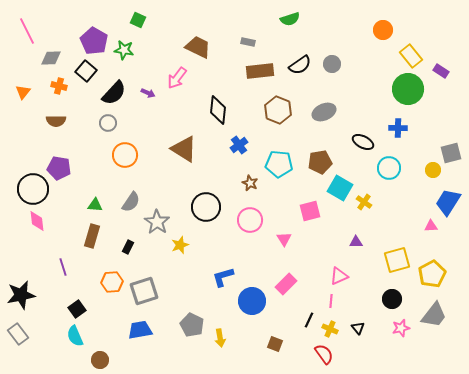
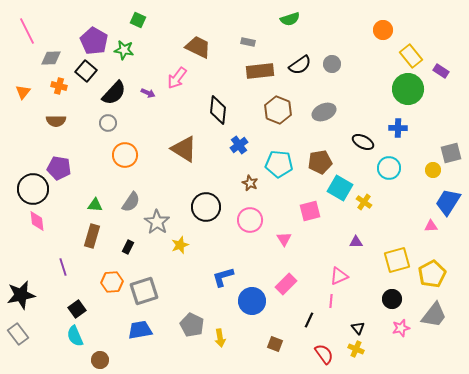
yellow cross at (330, 329): moved 26 px right, 20 px down
